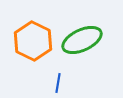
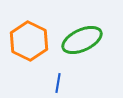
orange hexagon: moved 4 px left
